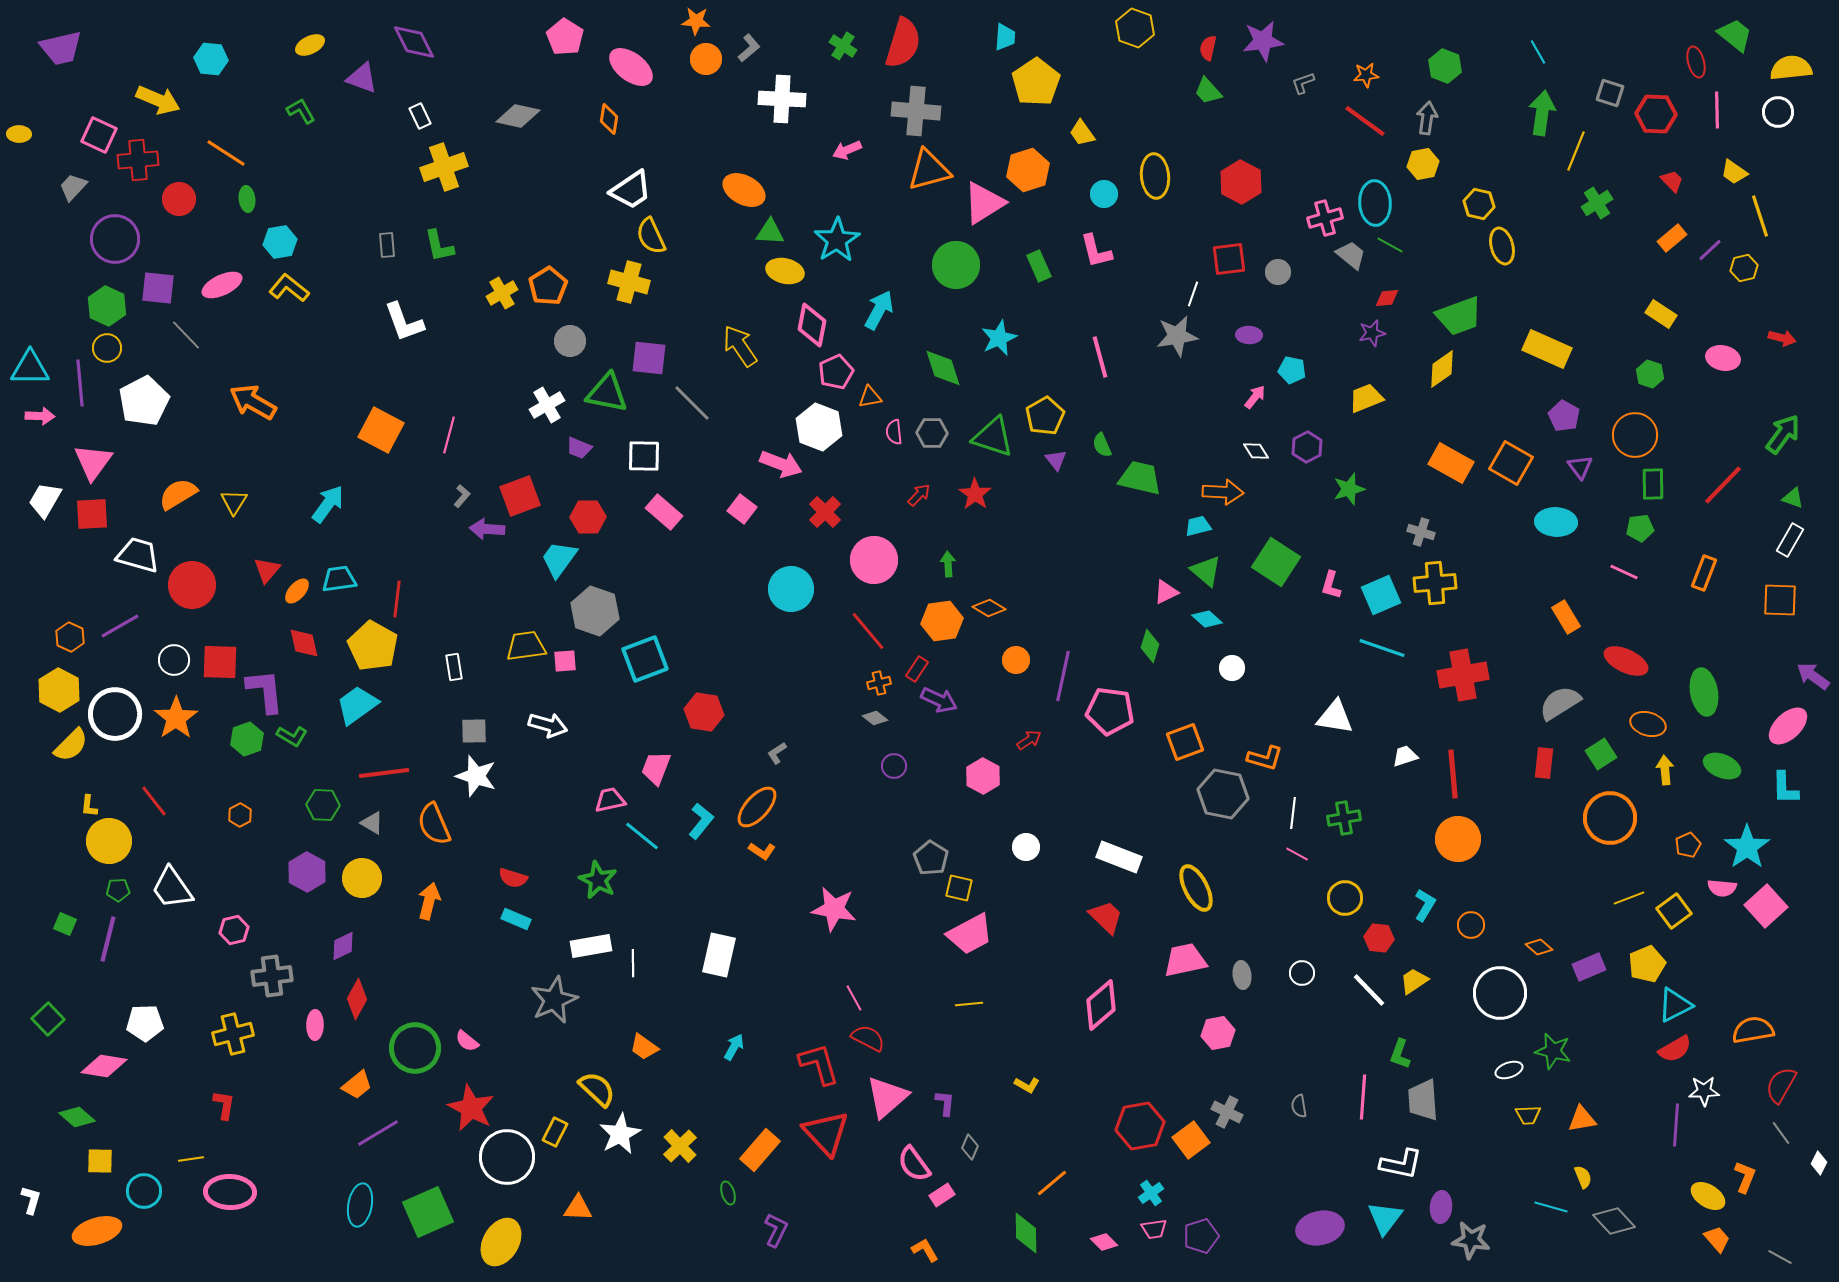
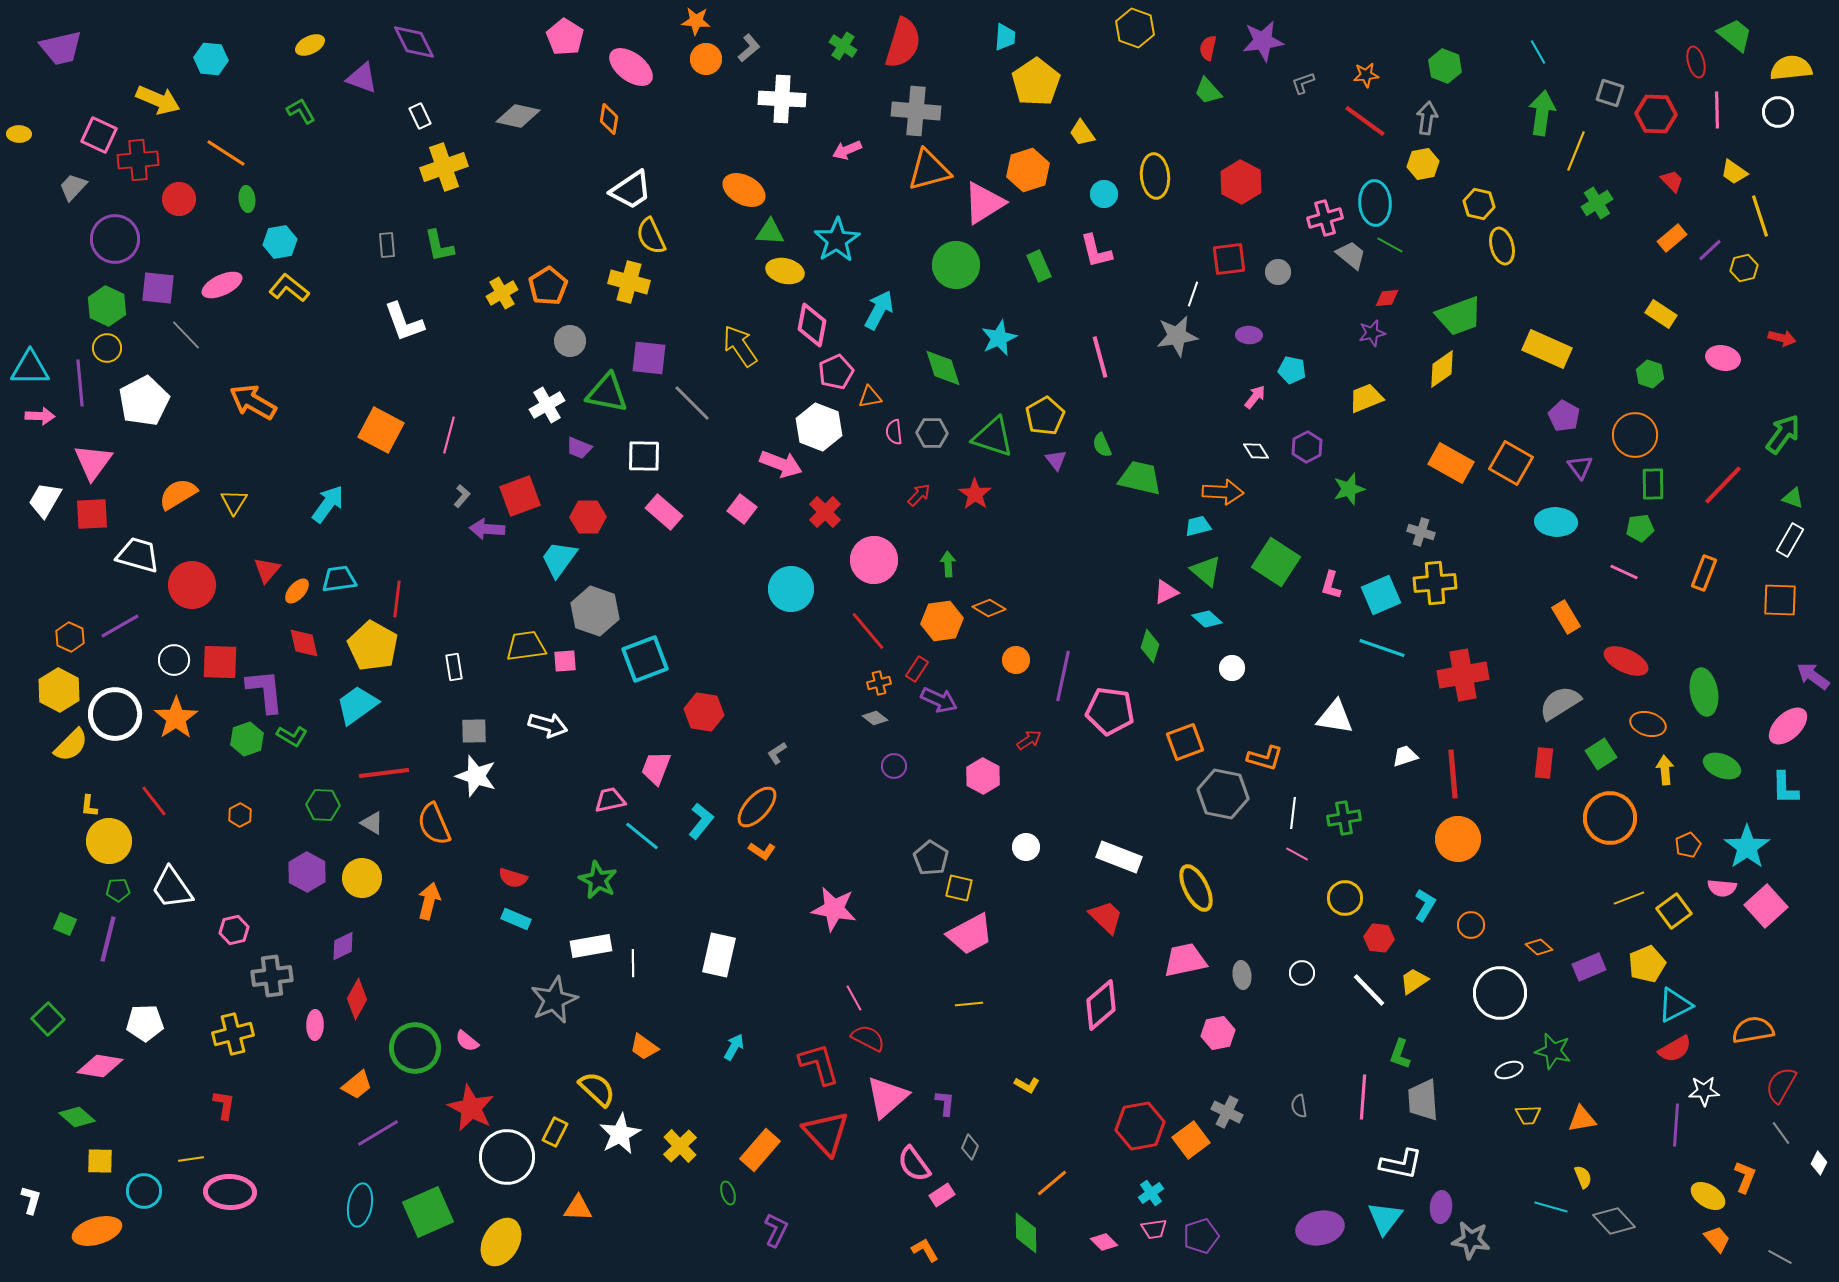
pink diamond at (104, 1066): moved 4 px left
